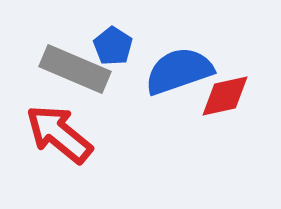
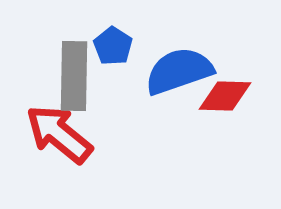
gray rectangle: moved 1 px left, 7 px down; rotated 68 degrees clockwise
red diamond: rotated 14 degrees clockwise
